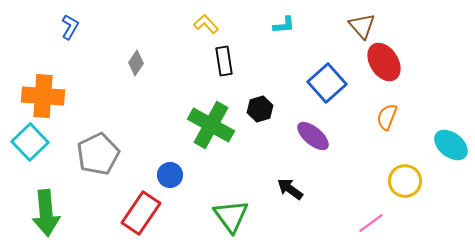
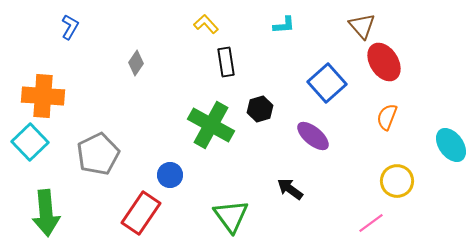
black rectangle: moved 2 px right, 1 px down
cyan ellipse: rotated 16 degrees clockwise
yellow circle: moved 8 px left
